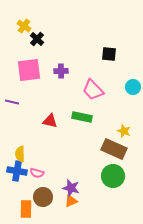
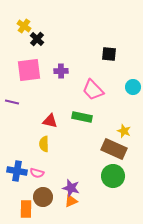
yellow semicircle: moved 24 px right, 10 px up
